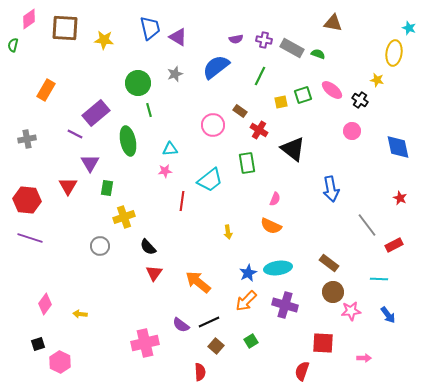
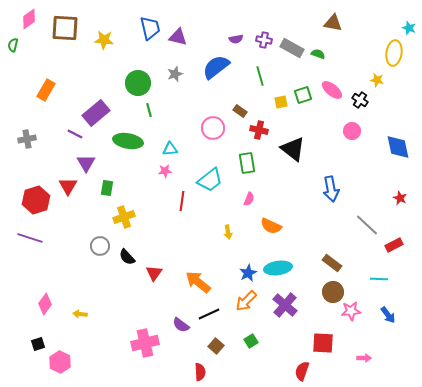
purple triangle at (178, 37): rotated 18 degrees counterclockwise
green line at (260, 76): rotated 42 degrees counterclockwise
pink circle at (213, 125): moved 3 px down
red cross at (259, 130): rotated 18 degrees counterclockwise
green ellipse at (128, 141): rotated 68 degrees counterclockwise
purple triangle at (90, 163): moved 4 px left
pink semicircle at (275, 199): moved 26 px left
red hexagon at (27, 200): moved 9 px right; rotated 24 degrees counterclockwise
gray line at (367, 225): rotated 10 degrees counterclockwise
black semicircle at (148, 247): moved 21 px left, 10 px down
brown rectangle at (329, 263): moved 3 px right
purple cross at (285, 305): rotated 25 degrees clockwise
black line at (209, 322): moved 8 px up
